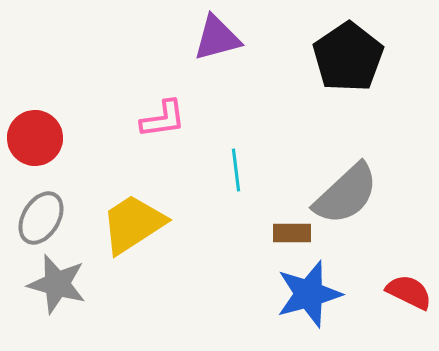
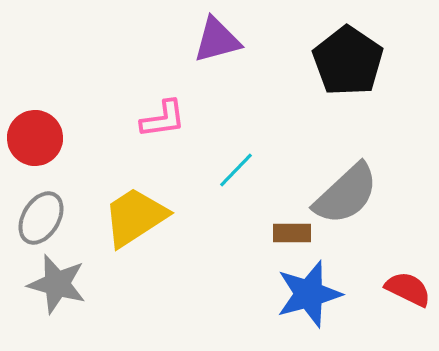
purple triangle: moved 2 px down
black pentagon: moved 4 px down; rotated 4 degrees counterclockwise
cyan line: rotated 51 degrees clockwise
yellow trapezoid: moved 2 px right, 7 px up
red semicircle: moved 1 px left, 3 px up
